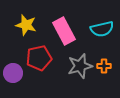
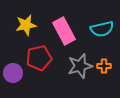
yellow star: rotated 25 degrees counterclockwise
